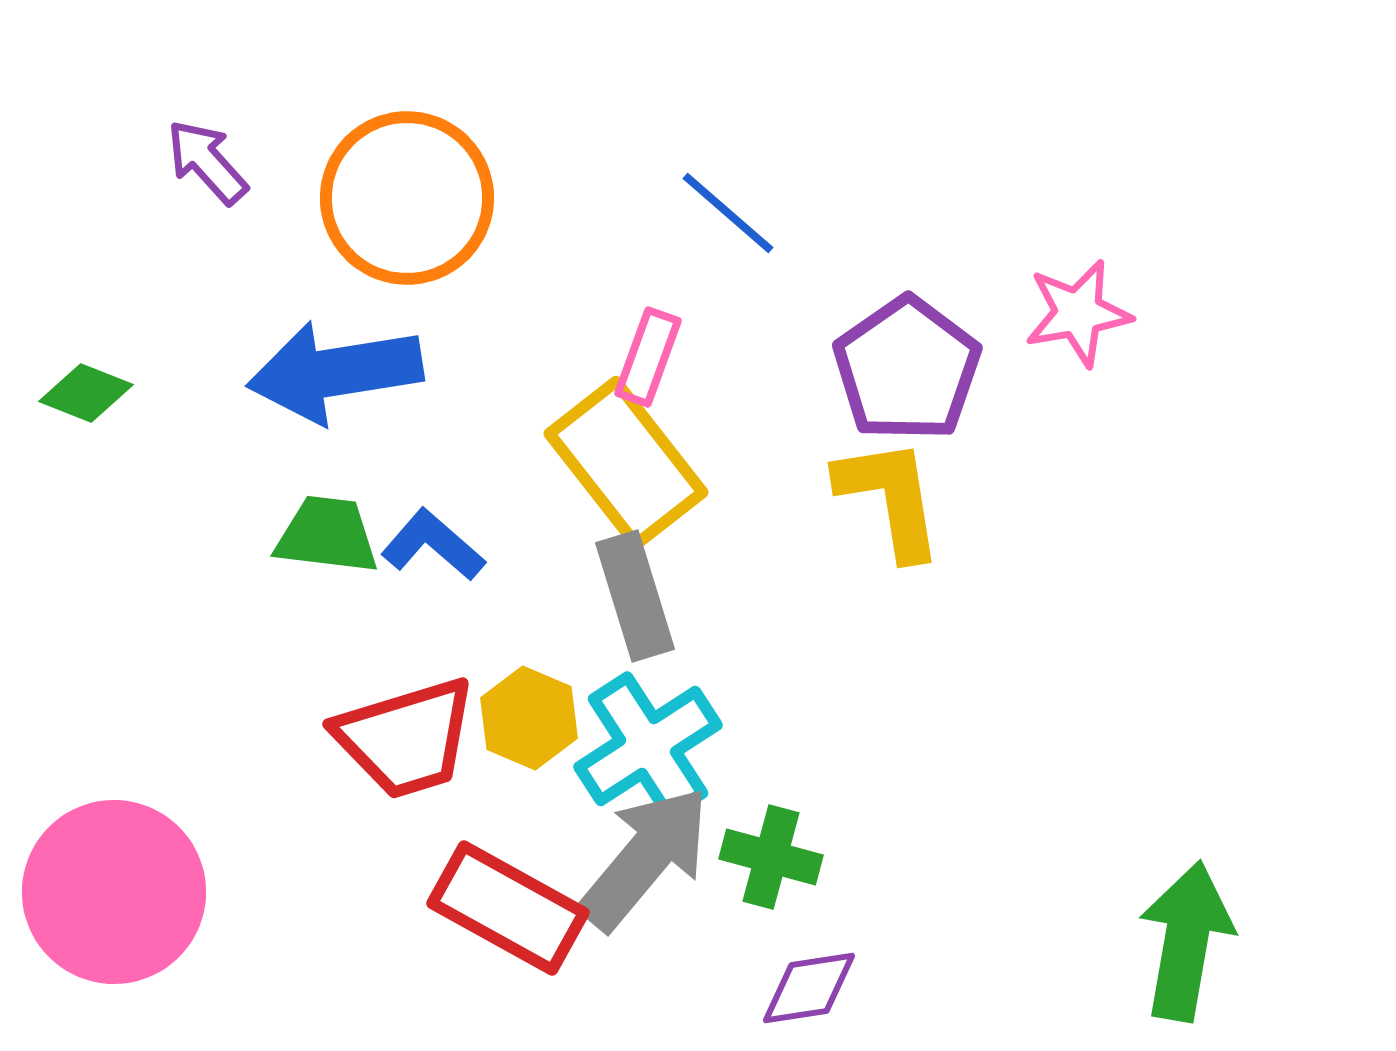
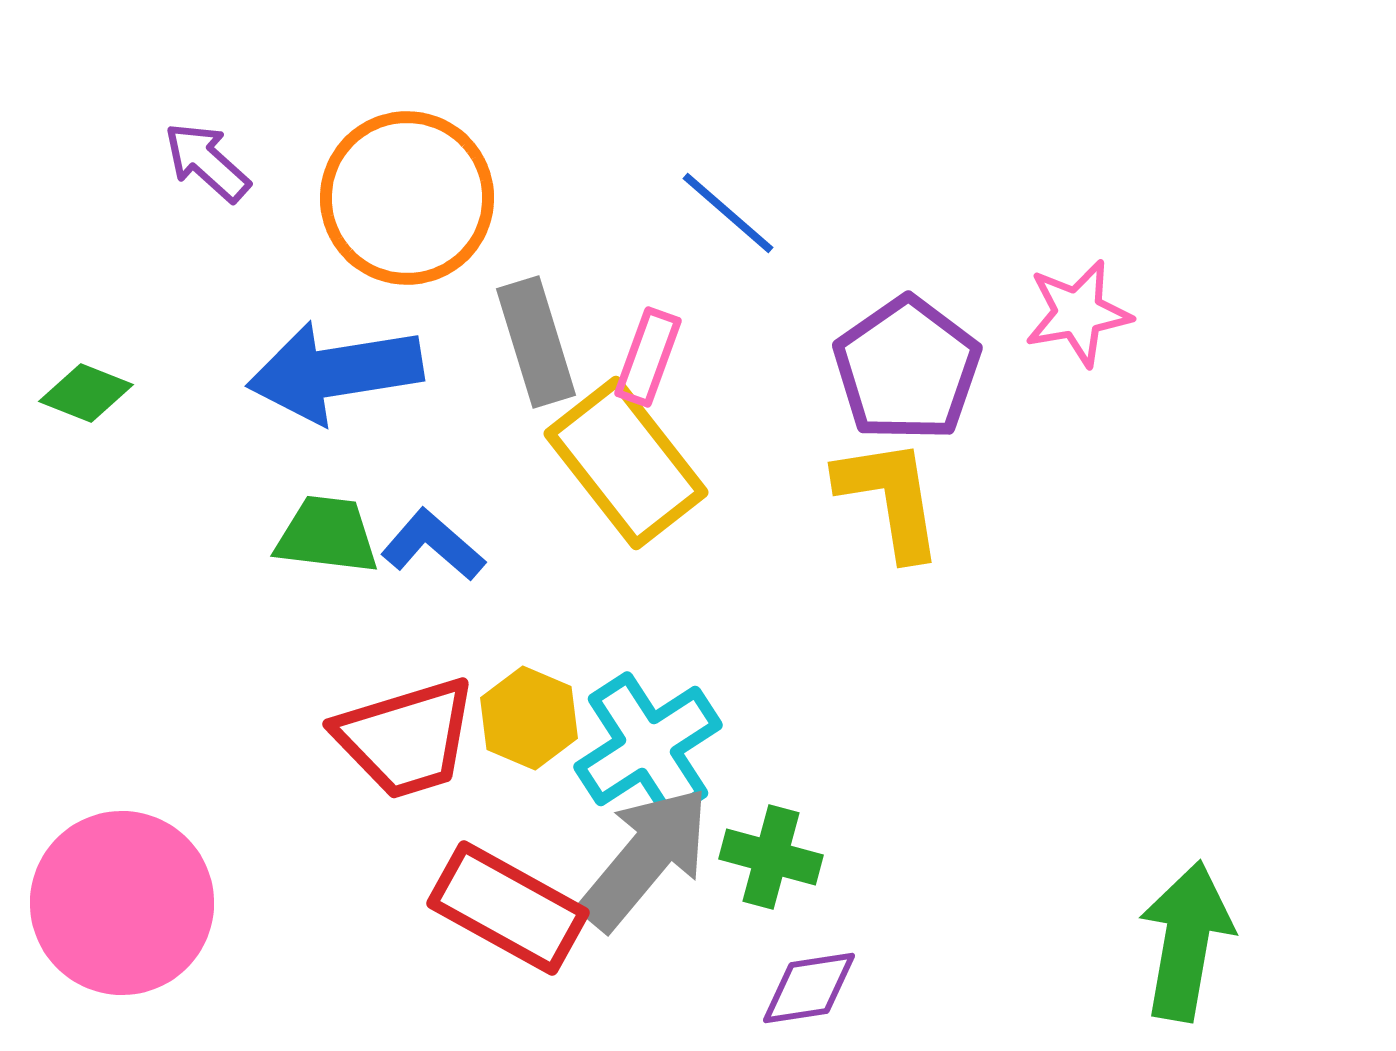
purple arrow: rotated 6 degrees counterclockwise
gray rectangle: moved 99 px left, 254 px up
pink circle: moved 8 px right, 11 px down
